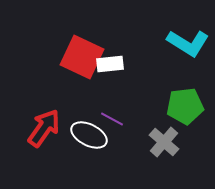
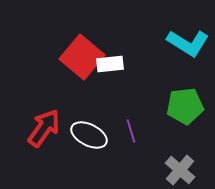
red square: rotated 15 degrees clockwise
purple line: moved 19 px right, 12 px down; rotated 45 degrees clockwise
gray cross: moved 16 px right, 28 px down
